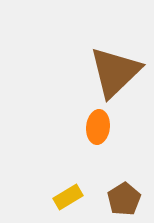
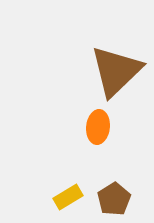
brown triangle: moved 1 px right, 1 px up
brown pentagon: moved 10 px left
